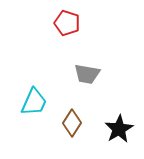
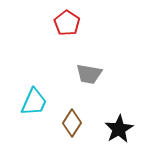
red pentagon: rotated 15 degrees clockwise
gray trapezoid: moved 2 px right
